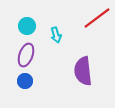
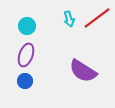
cyan arrow: moved 13 px right, 16 px up
purple semicircle: rotated 52 degrees counterclockwise
